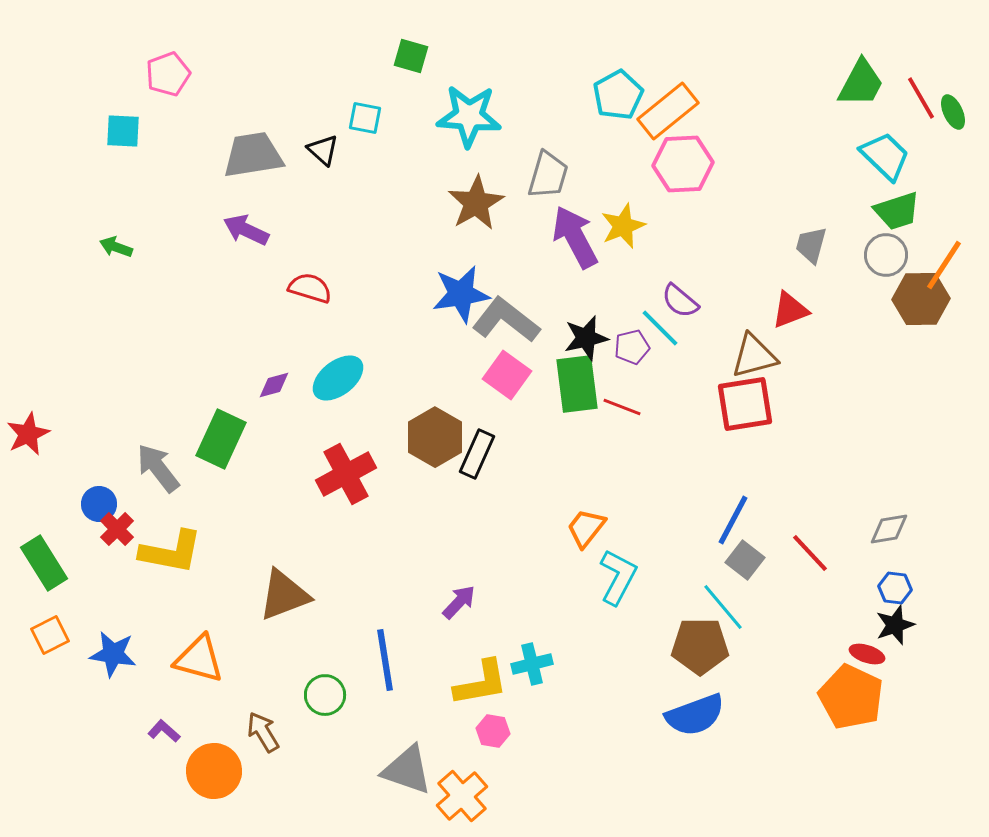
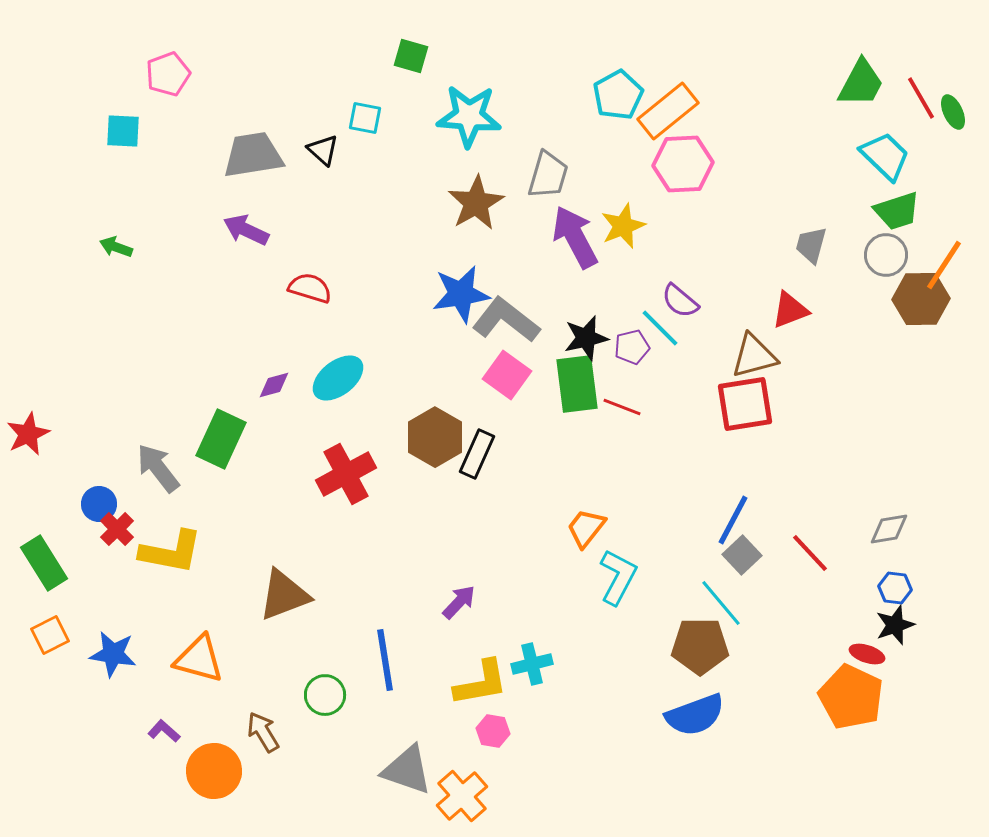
gray square at (745, 560): moved 3 px left, 5 px up; rotated 9 degrees clockwise
cyan line at (723, 607): moved 2 px left, 4 px up
